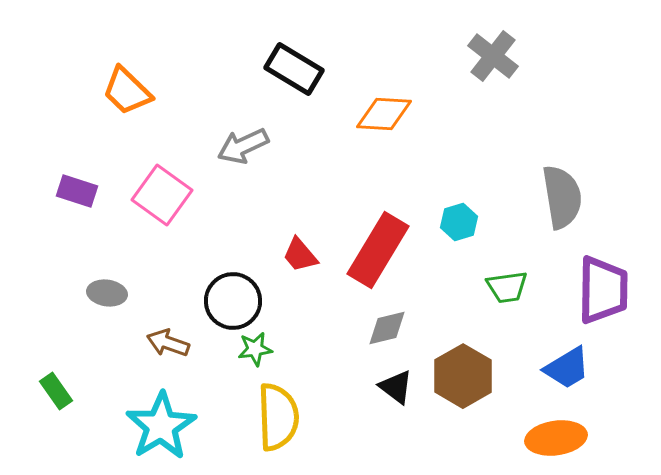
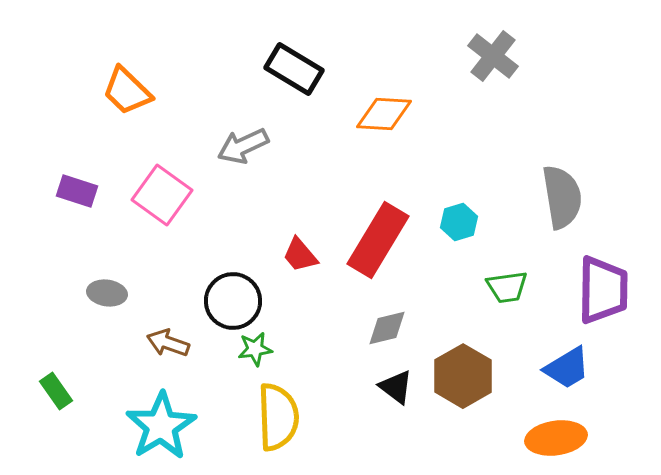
red rectangle: moved 10 px up
